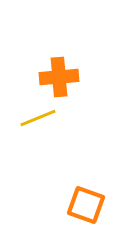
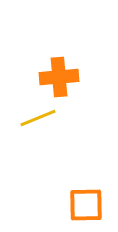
orange square: rotated 21 degrees counterclockwise
